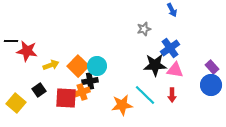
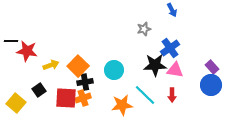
cyan circle: moved 17 px right, 4 px down
black cross: moved 5 px left, 1 px down
orange cross: moved 1 px right, 6 px down
